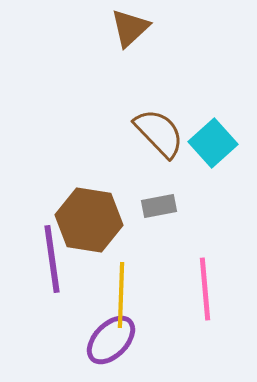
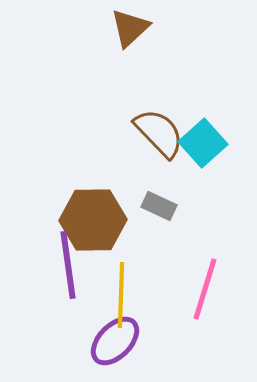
cyan square: moved 10 px left
gray rectangle: rotated 36 degrees clockwise
brown hexagon: moved 4 px right; rotated 10 degrees counterclockwise
purple line: moved 16 px right, 6 px down
pink line: rotated 22 degrees clockwise
purple ellipse: moved 4 px right, 1 px down
